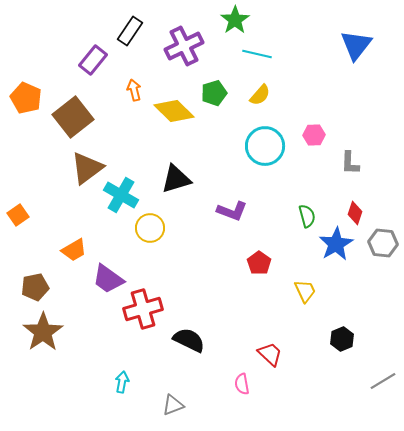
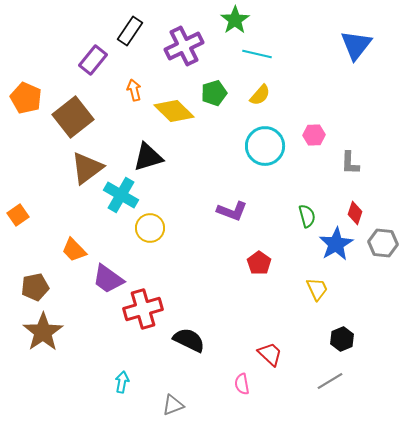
black triangle: moved 28 px left, 22 px up
orange trapezoid: rotated 76 degrees clockwise
yellow trapezoid: moved 12 px right, 2 px up
gray line: moved 53 px left
